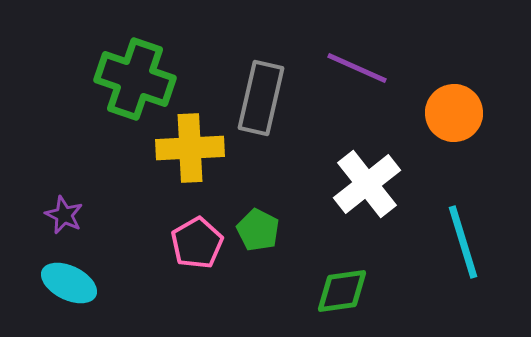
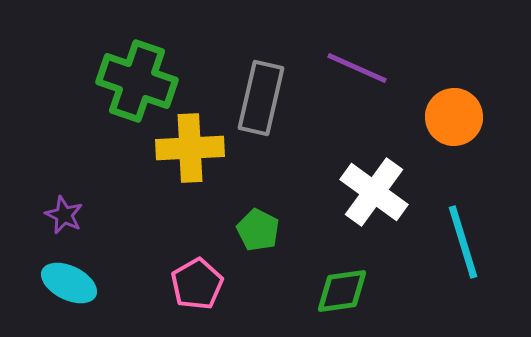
green cross: moved 2 px right, 2 px down
orange circle: moved 4 px down
white cross: moved 7 px right, 8 px down; rotated 16 degrees counterclockwise
pink pentagon: moved 41 px down
